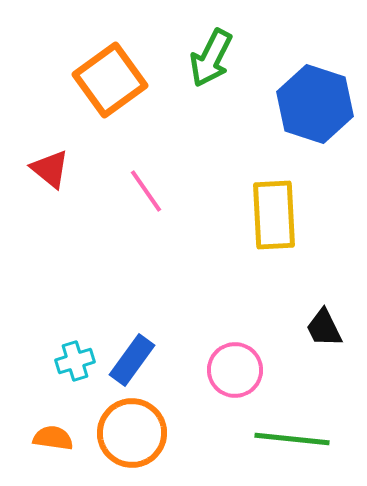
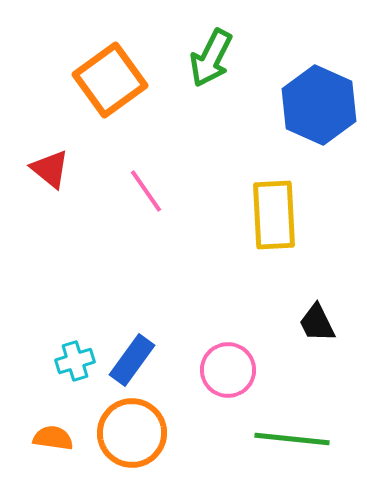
blue hexagon: moved 4 px right, 1 px down; rotated 6 degrees clockwise
black trapezoid: moved 7 px left, 5 px up
pink circle: moved 7 px left
